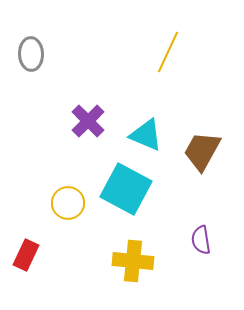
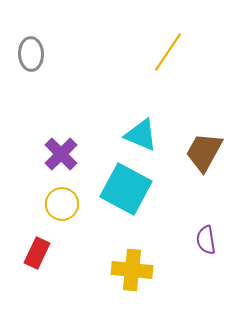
yellow line: rotated 9 degrees clockwise
purple cross: moved 27 px left, 33 px down
cyan triangle: moved 5 px left
brown trapezoid: moved 2 px right, 1 px down
yellow circle: moved 6 px left, 1 px down
purple semicircle: moved 5 px right
red rectangle: moved 11 px right, 2 px up
yellow cross: moved 1 px left, 9 px down
